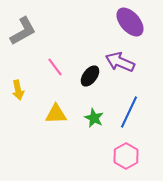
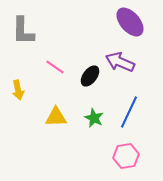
gray L-shape: rotated 120 degrees clockwise
pink line: rotated 18 degrees counterclockwise
yellow triangle: moved 3 px down
pink hexagon: rotated 20 degrees clockwise
